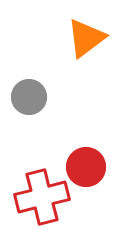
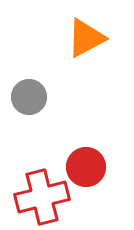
orange triangle: rotated 9 degrees clockwise
